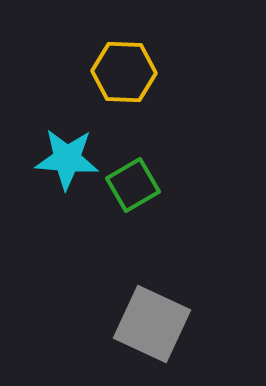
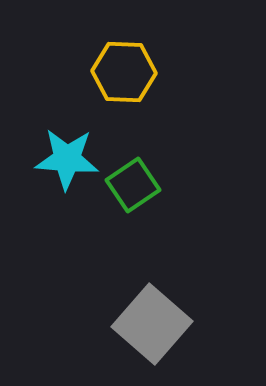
green square: rotated 4 degrees counterclockwise
gray square: rotated 16 degrees clockwise
